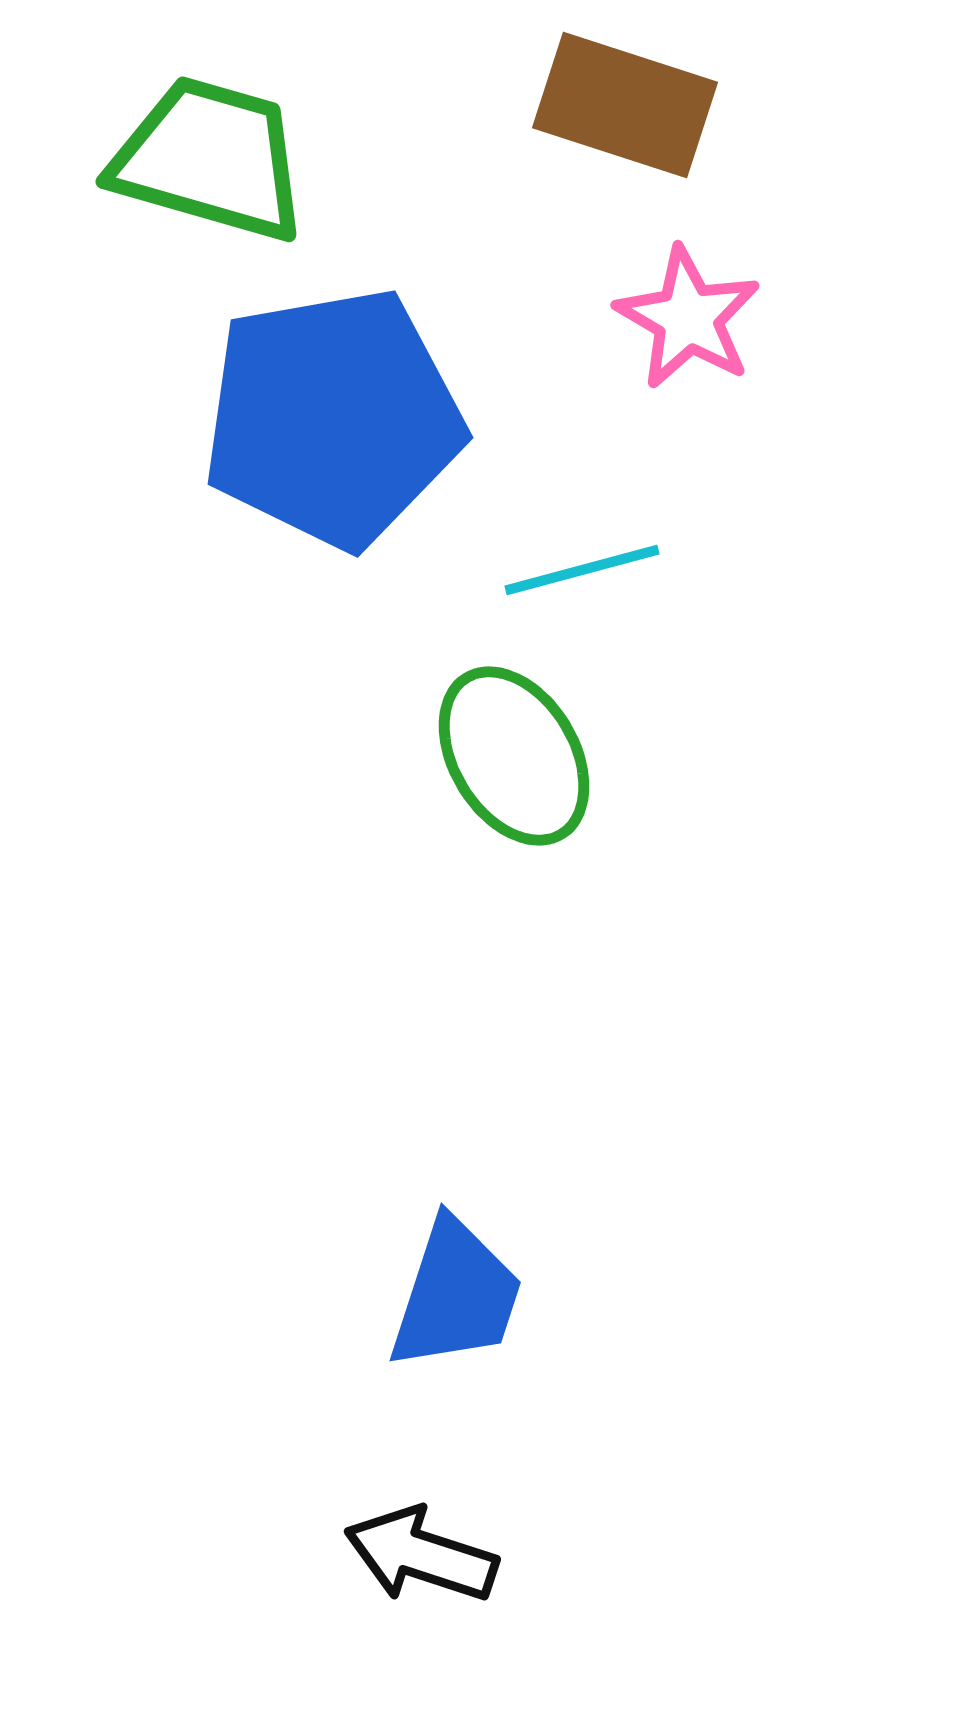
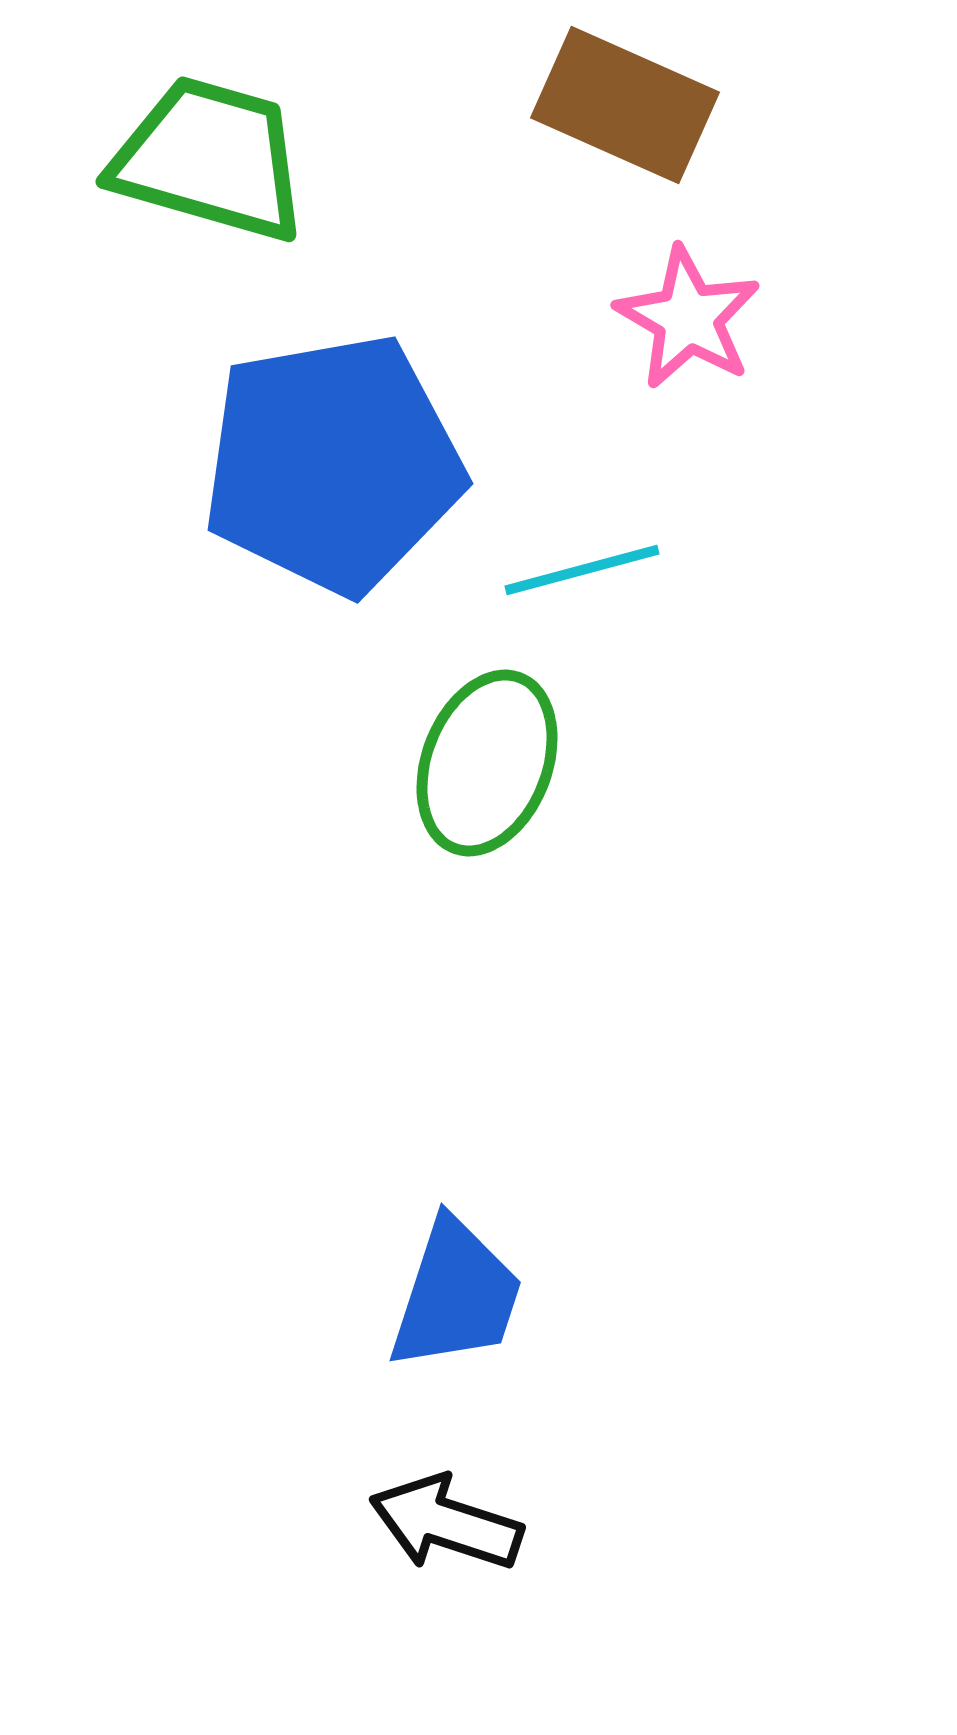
brown rectangle: rotated 6 degrees clockwise
blue pentagon: moved 46 px down
green ellipse: moved 27 px left, 7 px down; rotated 52 degrees clockwise
black arrow: moved 25 px right, 32 px up
